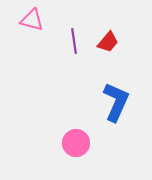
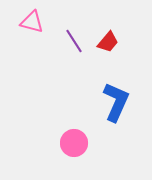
pink triangle: moved 2 px down
purple line: rotated 25 degrees counterclockwise
pink circle: moved 2 px left
